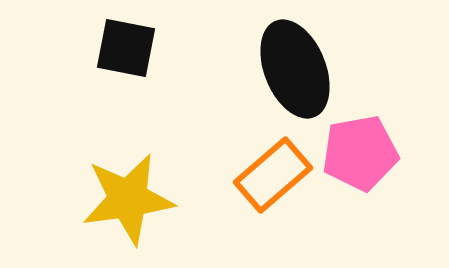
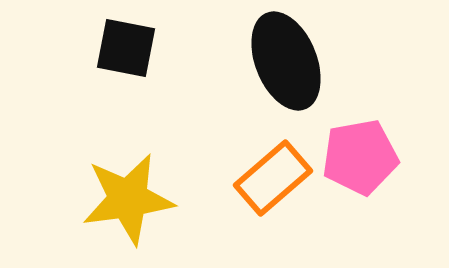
black ellipse: moved 9 px left, 8 px up
pink pentagon: moved 4 px down
orange rectangle: moved 3 px down
